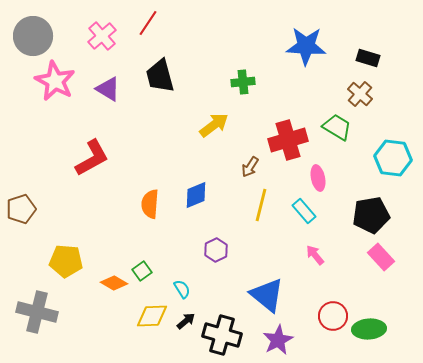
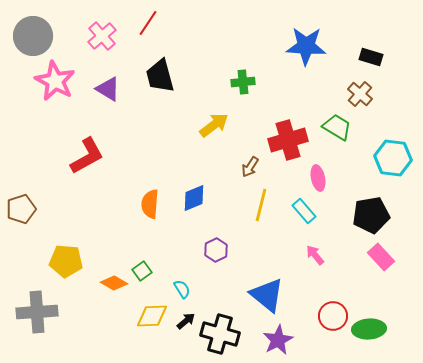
black rectangle: moved 3 px right, 1 px up
red L-shape: moved 5 px left, 2 px up
blue diamond: moved 2 px left, 3 px down
gray cross: rotated 18 degrees counterclockwise
black cross: moved 2 px left, 1 px up
